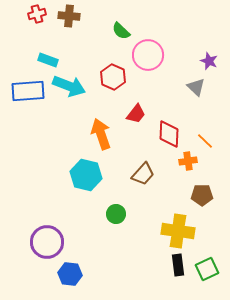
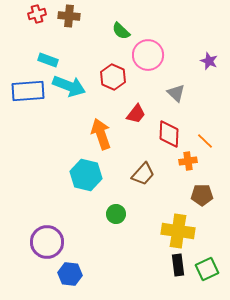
gray triangle: moved 20 px left, 6 px down
